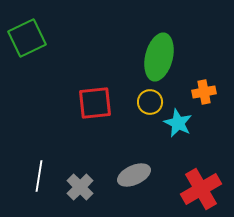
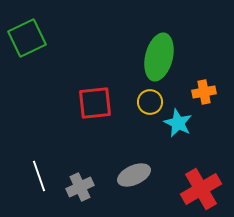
white line: rotated 28 degrees counterclockwise
gray cross: rotated 20 degrees clockwise
